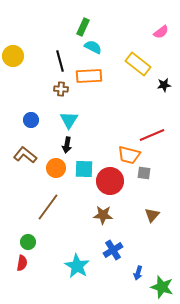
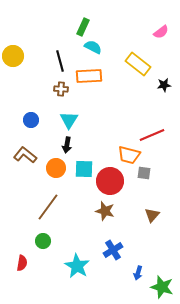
brown star: moved 2 px right, 4 px up; rotated 12 degrees clockwise
green circle: moved 15 px right, 1 px up
